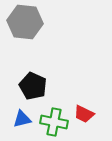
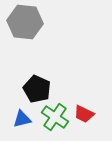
black pentagon: moved 4 px right, 3 px down
green cross: moved 1 px right, 5 px up; rotated 24 degrees clockwise
